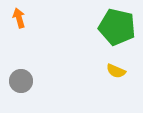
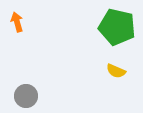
orange arrow: moved 2 px left, 4 px down
gray circle: moved 5 px right, 15 px down
